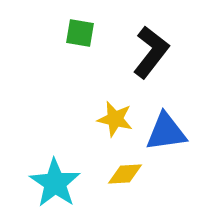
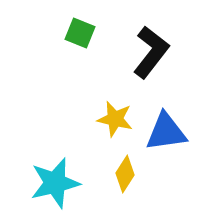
green square: rotated 12 degrees clockwise
yellow diamond: rotated 54 degrees counterclockwise
cyan star: rotated 24 degrees clockwise
